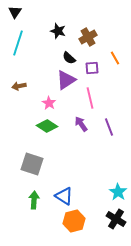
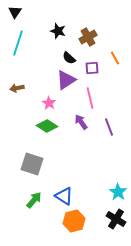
brown arrow: moved 2 px left, 2 px down
purple arrow: moved 2 px up
green arrow: rotated 36 degrees clockwise
